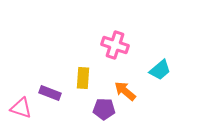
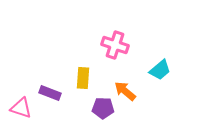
purple pentagon: moved 1 px left, 1 px up
